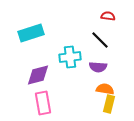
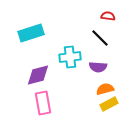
black line: moved 2 px up
orange semicircle: rotated 24 degrees counterclockwise
yellow rectangle: rotated 48 degrees clockwise
